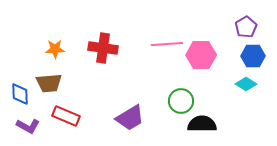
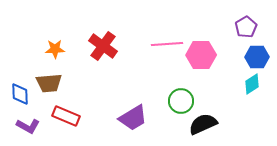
red cross: moved 2 px up; rotated 28 degrees clockwise
blue hexagon: moved 4 px right, 1 px down
cyan diamond: moved 6 px right; rotated 65 degrees counterclockwise
purple trapezoid: moved 3 px right
black semicircle: moved 1 px right; rotated 24 degrees counterclockwise
